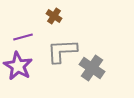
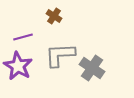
gray L-shape: moved 2 px left, 4 px down
